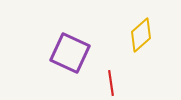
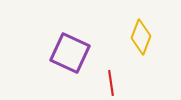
yellow diamond: moved 2 px down; rotated 28 degrees counterclockwise
